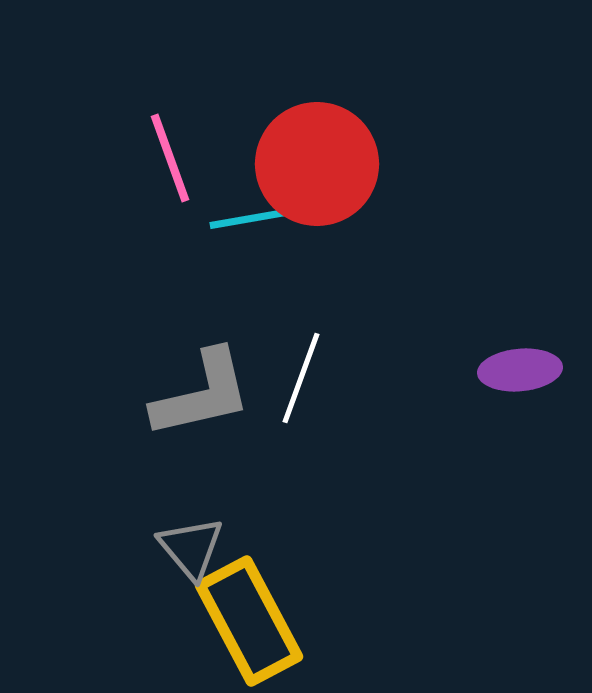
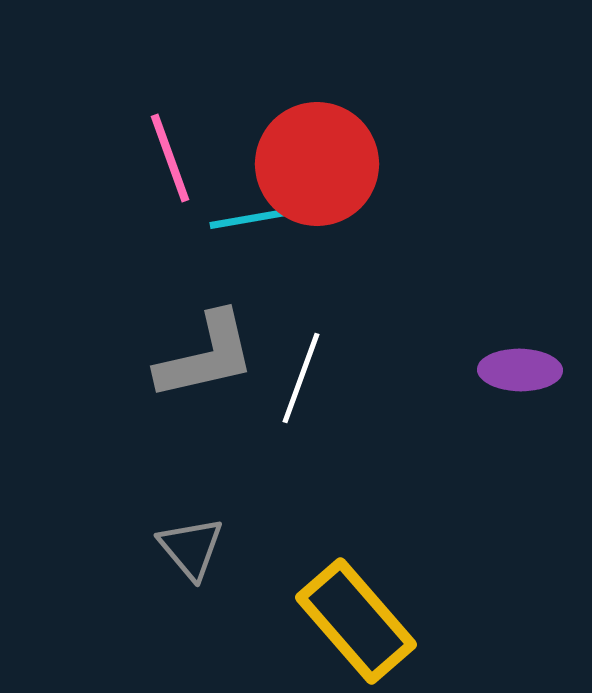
purple ellipse: rotated 6 degrees clockwise
gray L-shape: moved 4 px right, 38 px up
yellow rectangle: moved 107 px right; rotated 13 degrees counterclockwise
